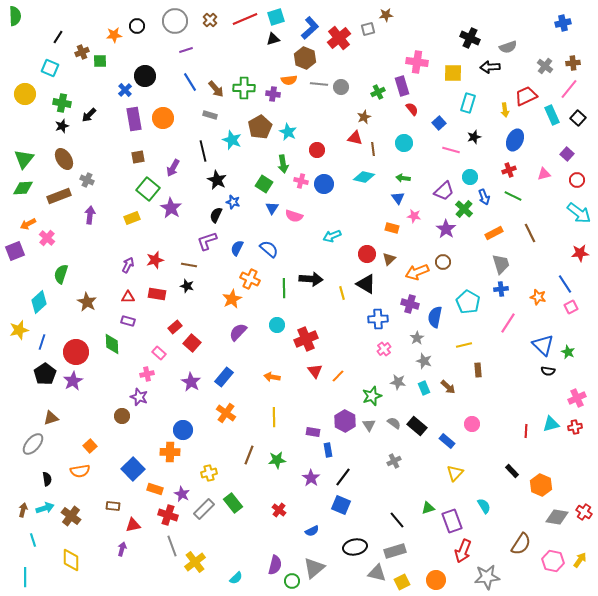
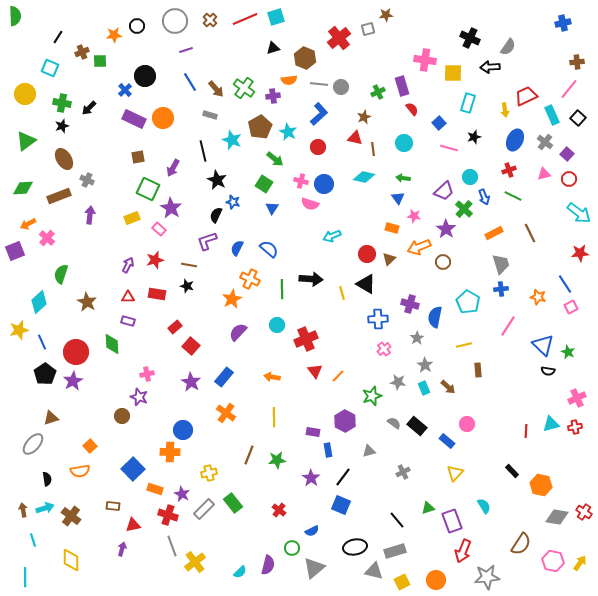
blue L-shape at (310, 28): moved 9 px right, 86 px down
black triangle at (273, 39): moved 9 px down
gray semicircle at (508, 47): rotated 36 degrees counterclockwise
pink cross at (417, 62): moved 8 px right, 2 px up
brown cross at (573, 63): moved 4 px right, 1 px up
gray cross at (545, 66): moved 76 px down
green cross at (244, 88): rotated 35 degrees clockwise
purple cross at (273, 94): moved 2 px down; rotated 16 degrees counterclockwise
black arrow at (89, 115): moved 7 px up
purple rectangle at (134, 119): rotated 55 degrees counterclockwise
red circle at (317, 150): moved 1 px right, 3 px up
pink line at (451, 150): moved 2 px left, 2 px up
green triangle at (24, 159): moved 2 px right, 18 px up; rotated 15 degrees clockwise
green arrow at (283, 164): moved 8 px left, 5 px up; rotated 42 degrees counterclockwise
red circle at (577, 180): moved 8 px left, 1 px up
green square at (148, 189): rotated 15 degrees counterclockwise
pink semicircle at (294, 216): moved 16 px right, 12 px up
orange arrow at (417, 272): moved 2 px right, 25 px up
green line at (284, 288): moved 2 px left, 1 px down
pink line at (508, 323): moved 3 px down
blue line at (42, 342): rotated 42 degrees counterclockwise
red square at (192, 343): moved 1 px left, 3 px down
pink rectangle at (159, 353): moved 124 px up
gray star at (424, 361): moved 1 px right, 4 px down; rotated 14 degrees clockwise
pink circle at (472, 424): moved 5 px left
gray triangle at (369, 425): moved 26 px down; rotated 48 degrees clockwise
gray cross at (394, 461): moved 9 px right, 11 px down
orange hexagon at (541, 485): rotated 10 degrees counterclockwise
brown arrow at (23, 510): rotated 24 degrees counterclockwise
yellow arrow at (580, 560): moved 3 px down
purple semicircle at (275, 565): moved 7 px left
gray triangle at (377, 573): moved 3 px left, 2 px up
cyan semicircle at (236, 578): moved 4 px right, 6 px up
green circle at (292, 581): moved 33 px up
